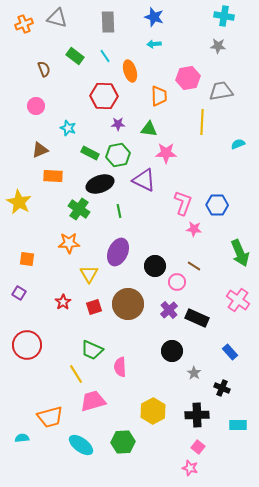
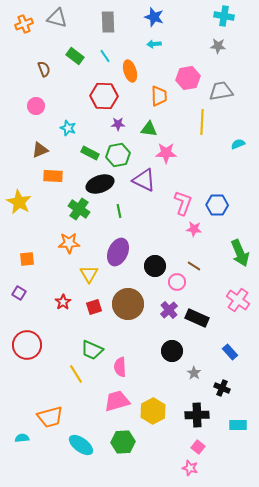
orange square at (27, 259): rotated 14 degrees counterclockwise
pink trapezoid at (93, 401): moved 24 px right
